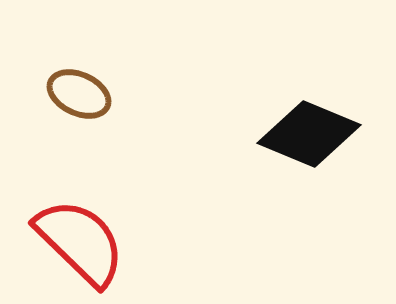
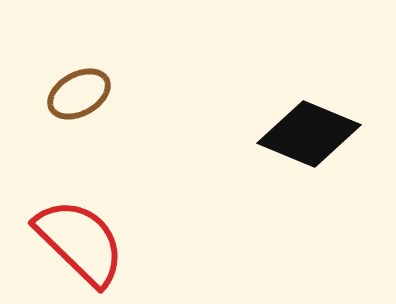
brown ellipse: rotated 54 degrees counterclockwise
